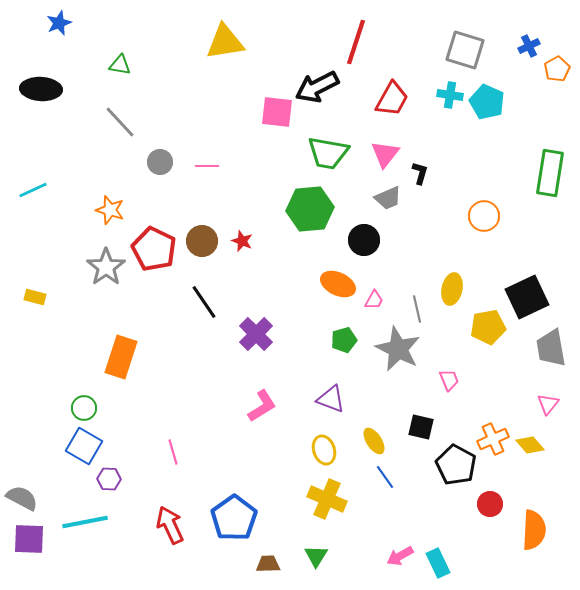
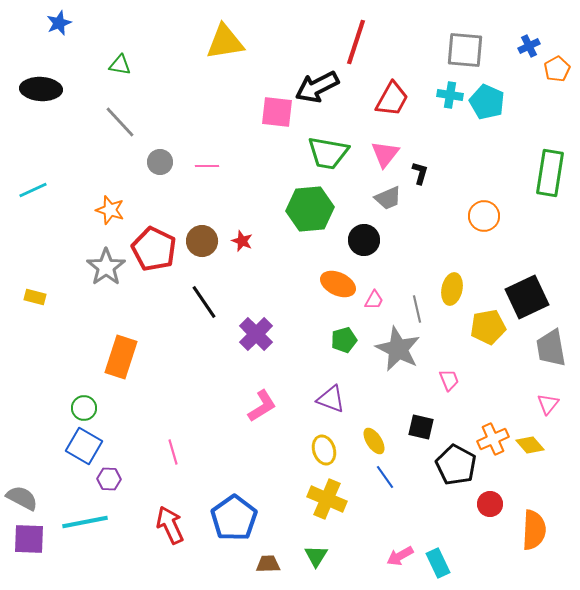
gray square at (465, 50): rotated 12 degrees counterclockwise
